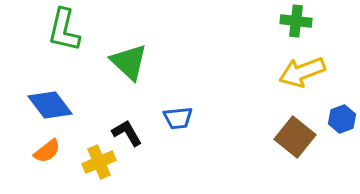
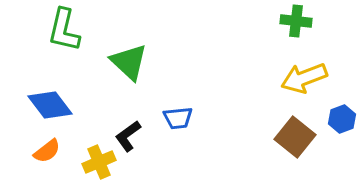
yellow arrow: moved 2 px right, 6 px down
black L-shape: moved 1 px right, 3 px down; rotated 96 degrees counterclockwise
